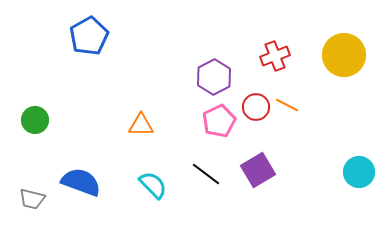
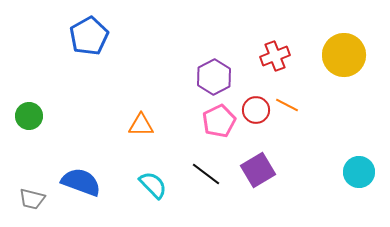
red circle: moved 3 px down
green circle: moved 6 px left, 4 px up
